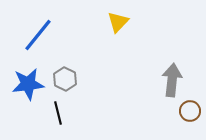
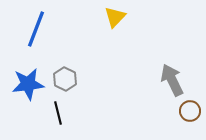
yellow triangle: moved 3 px left, 5 px up
blue line: moved 2 px left, 6 px up; rotated 18 degrees counterclockwise
gray arrow: rotated 32 degrees counterclockwise
